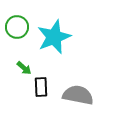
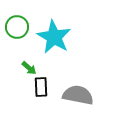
cyan star: rotated 20 degrees counterclockwise
green arrow: moved 5 px right
